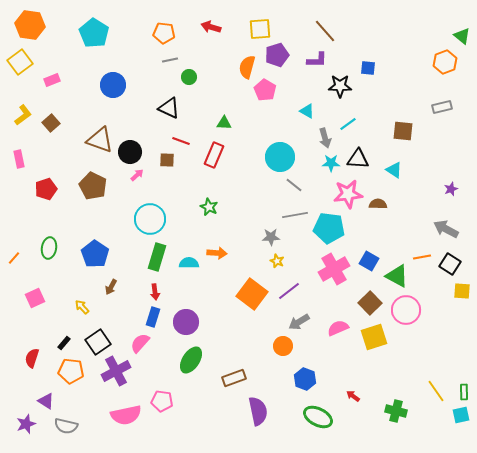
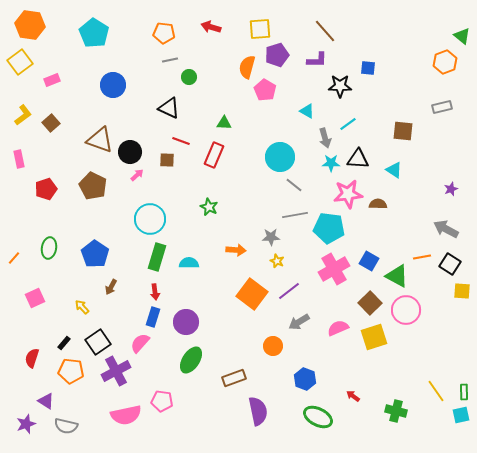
orange arrow at (217, 253): moved 19 px right, 3 px up
orange circle at (283, 346): moved 10 px left
